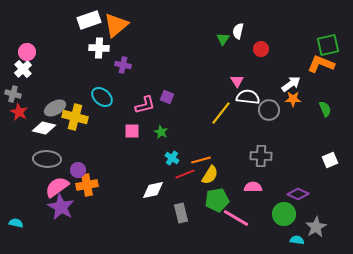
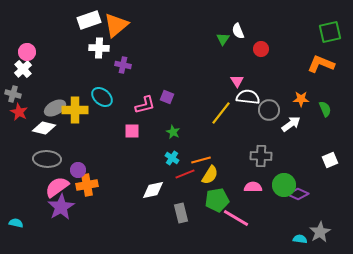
white semicircle at (238, 31): rotated 35 degrees counterclockwise
green square at (328, 45): moved 2 px right, 13 px up
white arrow at (291, 84): moved 40 px down
orange star at (293, 99): moved 8 px right
yellow cross at (75, 117): moved 7 px up; rotated 15 degrees counterclockwise
green star at (161, 132): moved 12 px right
purple star at (61, 207): rotated 12 degrees clockwise
green circle at (284, 214): moved 29 px up
gray star at (316, 227): moved 4 px right, 5 px down
cyan semicircle at (297, 240): moved 3 px right, 1 px up
